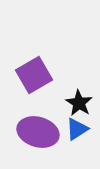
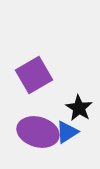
black star: moved 5 px down
blue triangle: moved 10 px left, 3 px down
